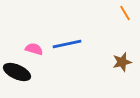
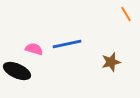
orange line: moved 1 px right, 1 px down
brown star: moved 11 px left
black ellipse: moved 1 px up
